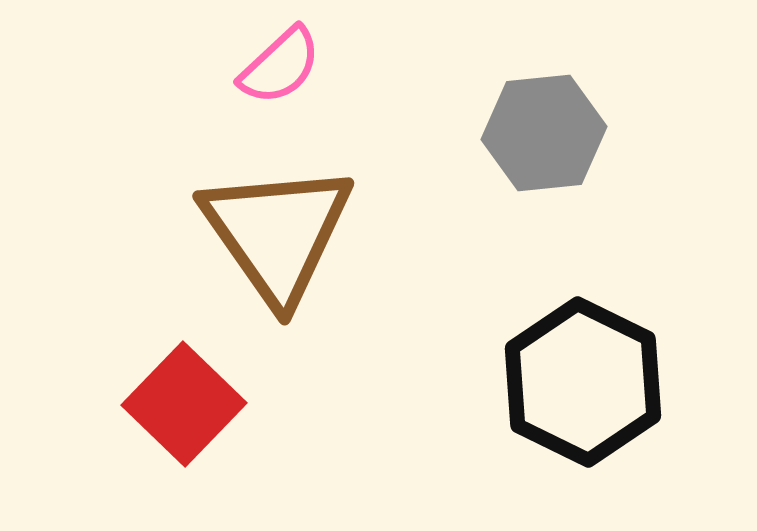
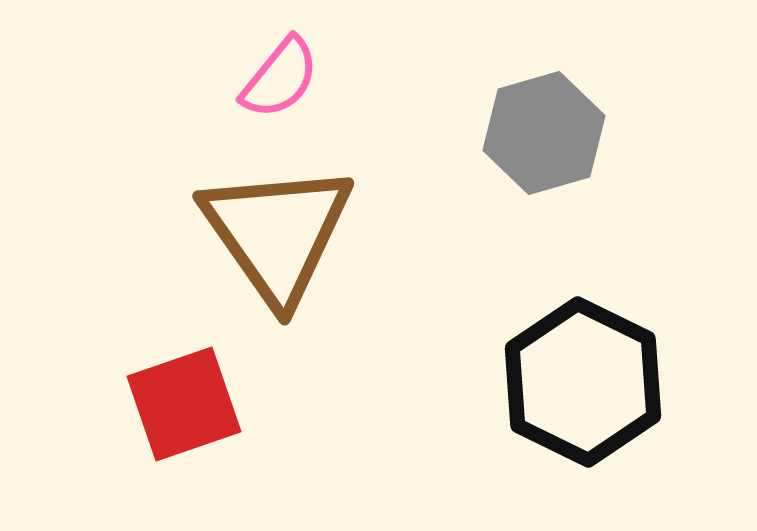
pink semicircle: moved 12 px down; rotated 8 degrees counterclockwise
gray hexagon: rotated 10 degrees counterclockwise
red square: rotated 27 degrees clockwise
